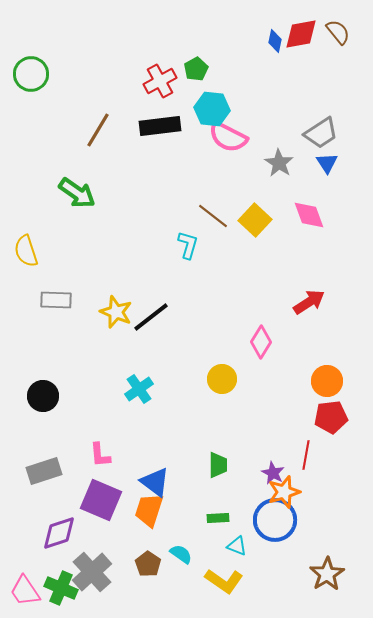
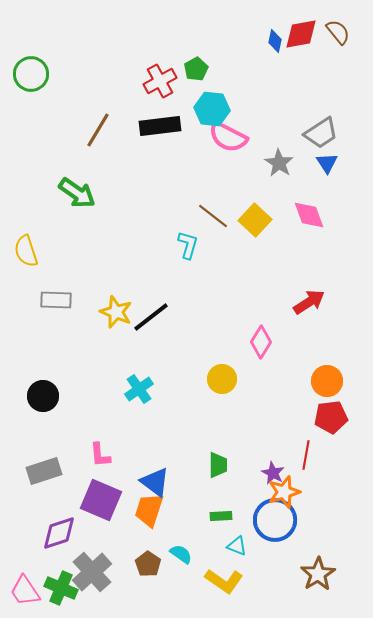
green rectangle at (218, 518): moved 3 px right, 2 px up
brown star at (327, 574): moved 9 px left
